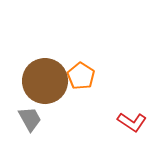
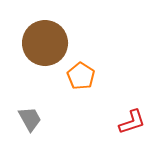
brown circle: moved 38 px up
red L-shape: rotated 52 degrees counterclockwise
